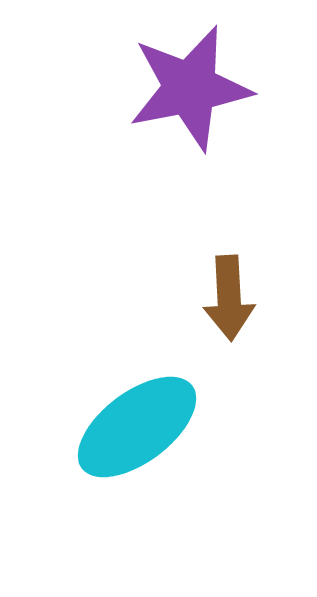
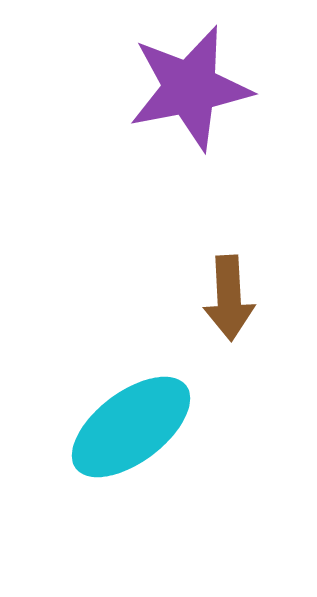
cyan ellipse: moved 6 px left
